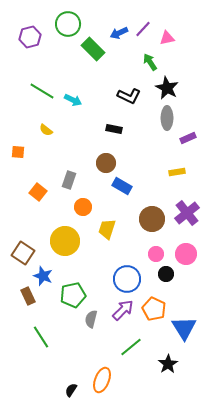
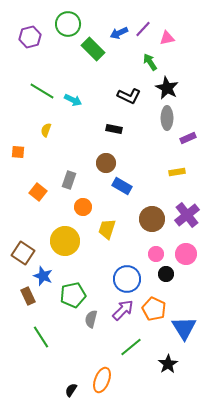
yellow semicircle at (46, 130): rotated 72 degrees clockwise
purple cross at (187, 213): moved 2 px down
